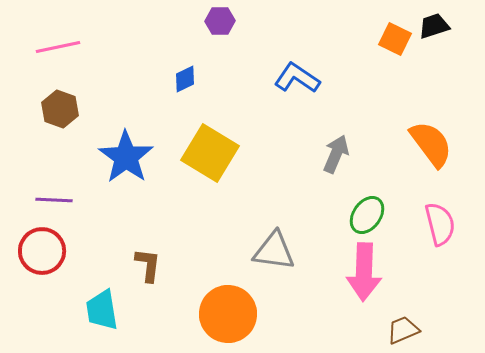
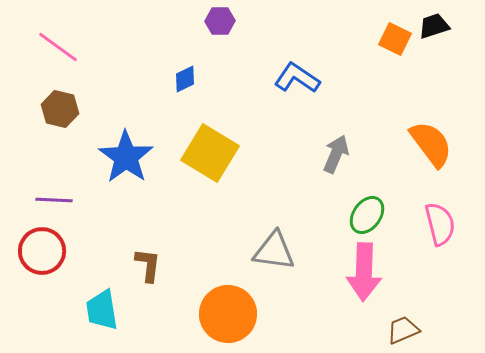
pink line: rotated 48 degrees clockwise
brown hexagon: rotated 6 degrees counterclockwise
